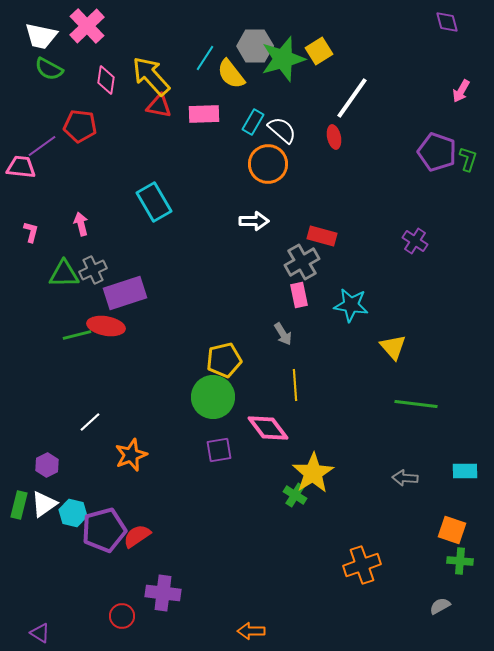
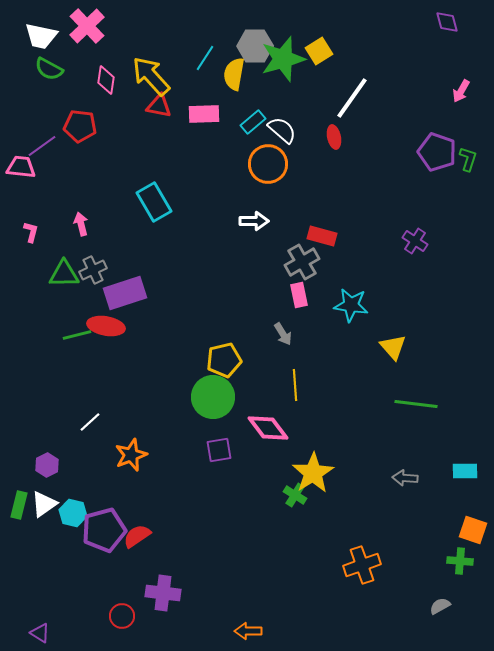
yellow semicircle at (231, 74): moved 3 px right; rotated 48 degrees clockwise
cyan rectangle at (253, 122): rotated 20 degrees clockwise
orange square at (452, 530): moved 21 px right
orange arrow at (251, 631): moved 3 px left
